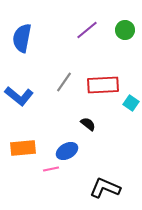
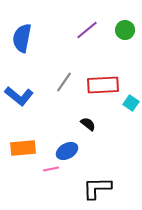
black L-shape: moved 8 px left; rotated 24 degrees counterclockwise
